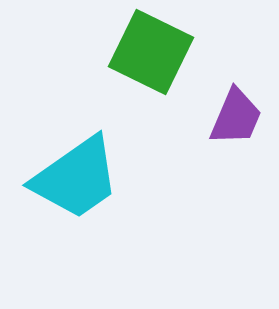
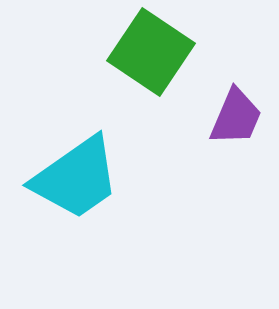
green square: rotated 8 degrees clockwise
